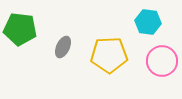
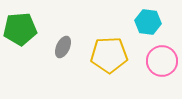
green pentagon: rotated 12 degrees counterclockwise
